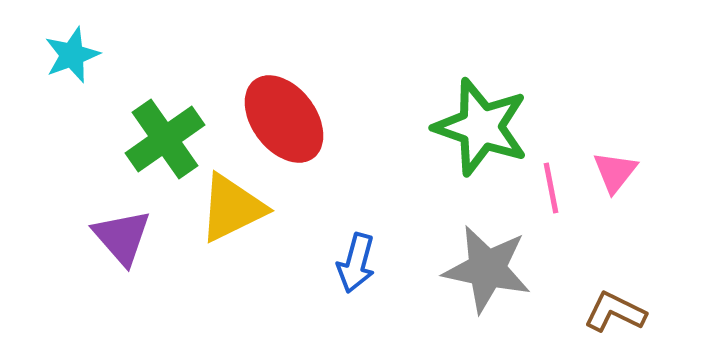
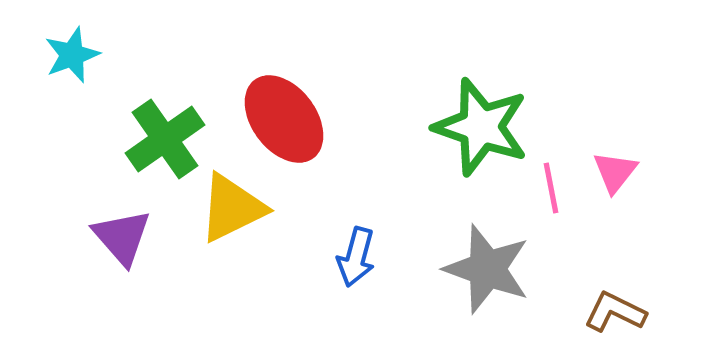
blue arrow: moved 6 px up
gray star: rotated 8 degrees clockwise
